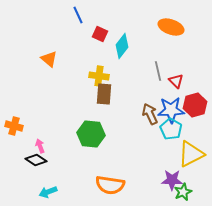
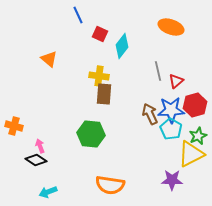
red triangle: rotated 35 degrees clockwise
green star: moved 15 px right, 56 px up
